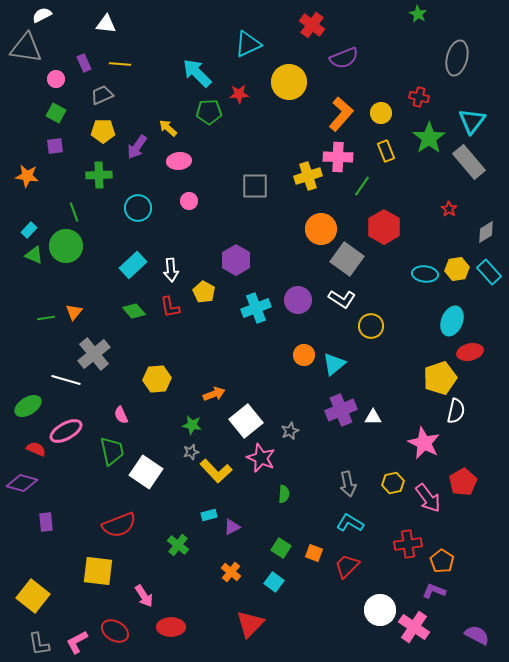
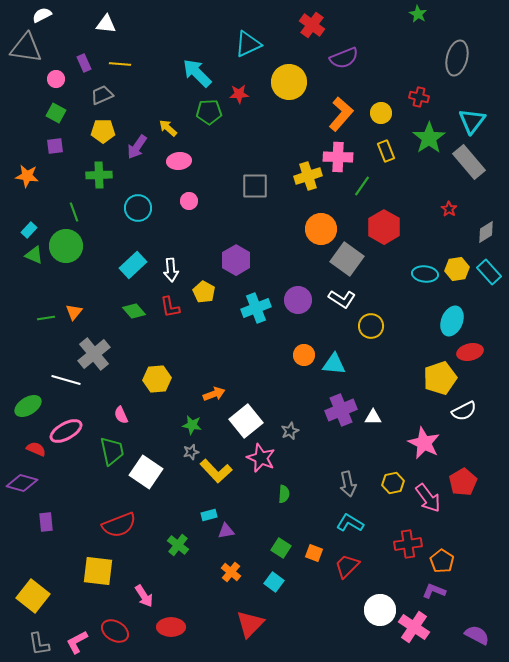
cyan triangle at (334, 364): rotated 45 degrees clockwise
white semicircle at (456, 411): moved 8 px right; rotated 50 degrees clockwise
purple triangle at (232, 527): moved 6 px left, 4 px down; rotated 18 degrees clockwise
